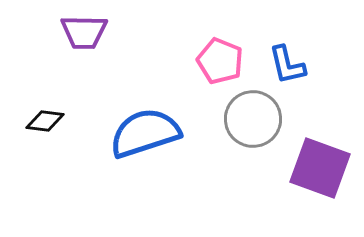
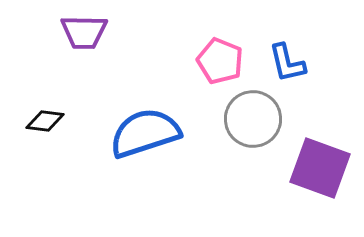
blue L-shape: moved 2 px up
